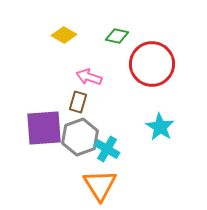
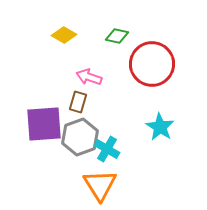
purple square: moved 4 px up
